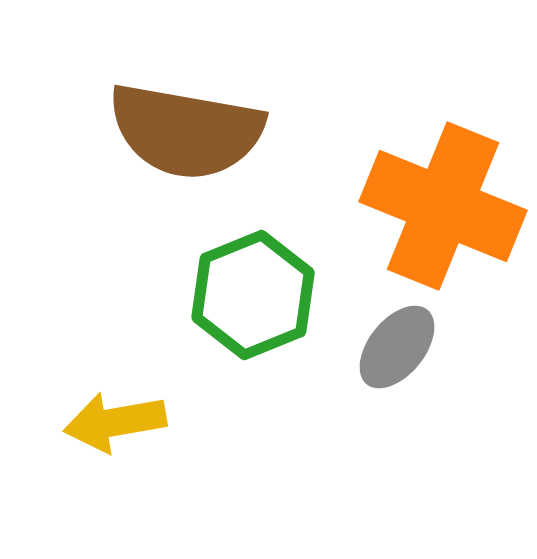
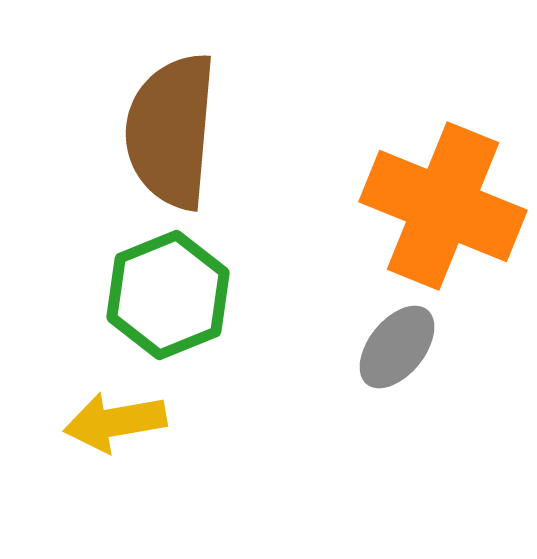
brown semicircle: moved 15 px left; rotated 85 degrees clockwise
green hexagon: moved 85 px left
